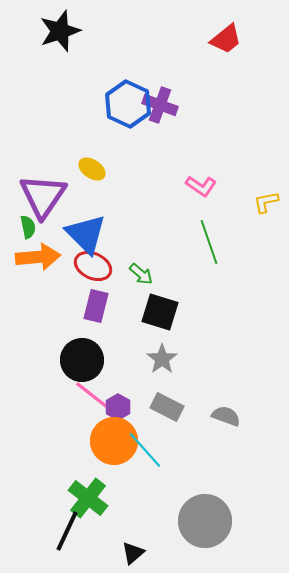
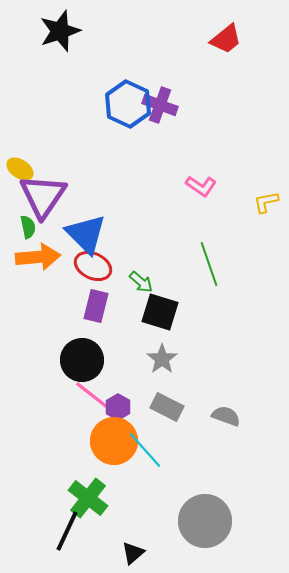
yellow ellipse: moved 72 px left
green line: moved 22 px down
green arrow: moved 8 px down
